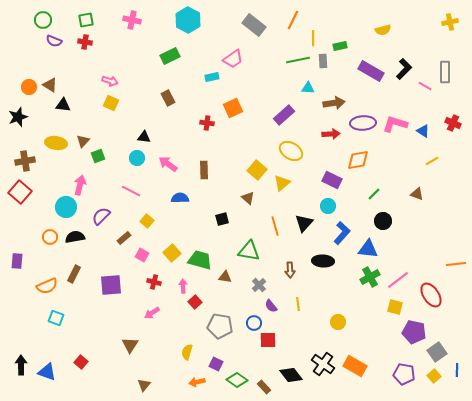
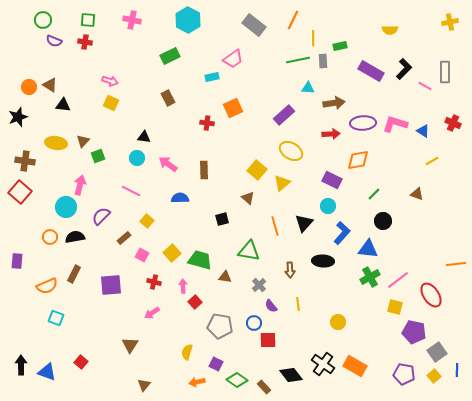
green square at (86, 20): moved 2 px right; rotated 14 degrees clockwise
yellow semicircle at (383, 30): moved 7 px right; rotated 14 degrees clockwise
brown cross at (25, 161): rotated 18 degrees clockwise
